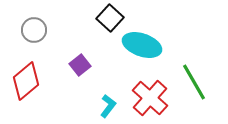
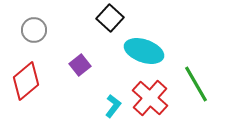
cyan ellipse: moved 2 px right, 6 px down
green line: moved 2 px right, 2 px down
cyan L-shape: moved 5 px right
